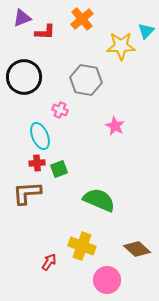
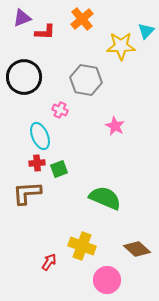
green semicircle: moved 6 px right, 2 px up
